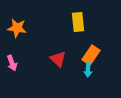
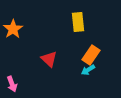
orange star: moved 4 px left, 1 px down; rotated 30 degrees clockwise
red triangle: moved 9 px left
pink arrow: moved 21 px down
cyan arrow: rotated 56 degrees clockwise
